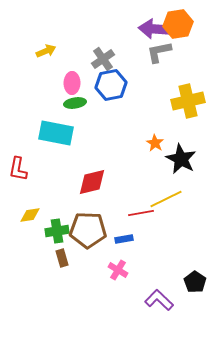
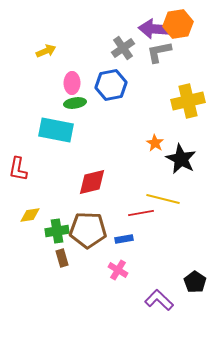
gray cross: moved 20 px right, 11 px up
cyan rectangle: moved 3 px up
yellow line: moved 3 px left; rotated 40 degrees clockwise
